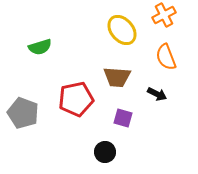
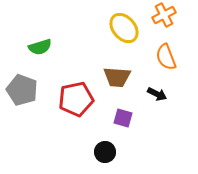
yellow ellipse: moved 2 px right, 2 px up
gray pentagon: moved 1 px left, 23 px up
